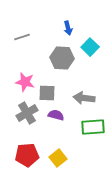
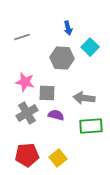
green rectangle: moved 2 px left, 1 px up
